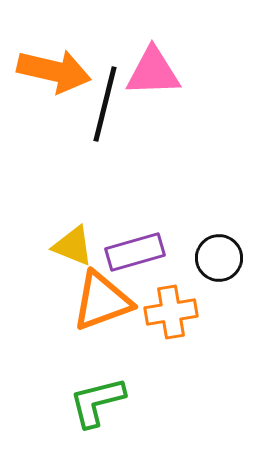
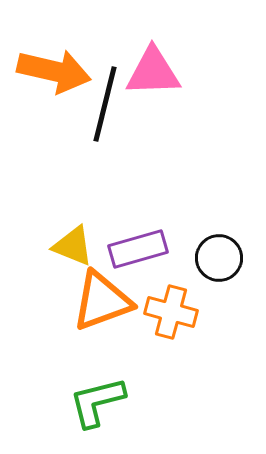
purple rectangle: moved 3 px right, 3 px up
orange cross: rotated 24 degrees clockwise
